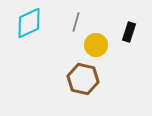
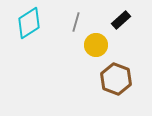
cyan diamond: rotated 8 degrees counterclockwise
black rectangle: moved 8 px left, 12 px up; rotated 30 degrees clockwise
brown hexagon: moved 33 px right; rotated 8 degrees clockwise
